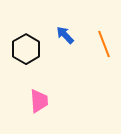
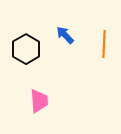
orange line: rotated 24 degrees clockwise
